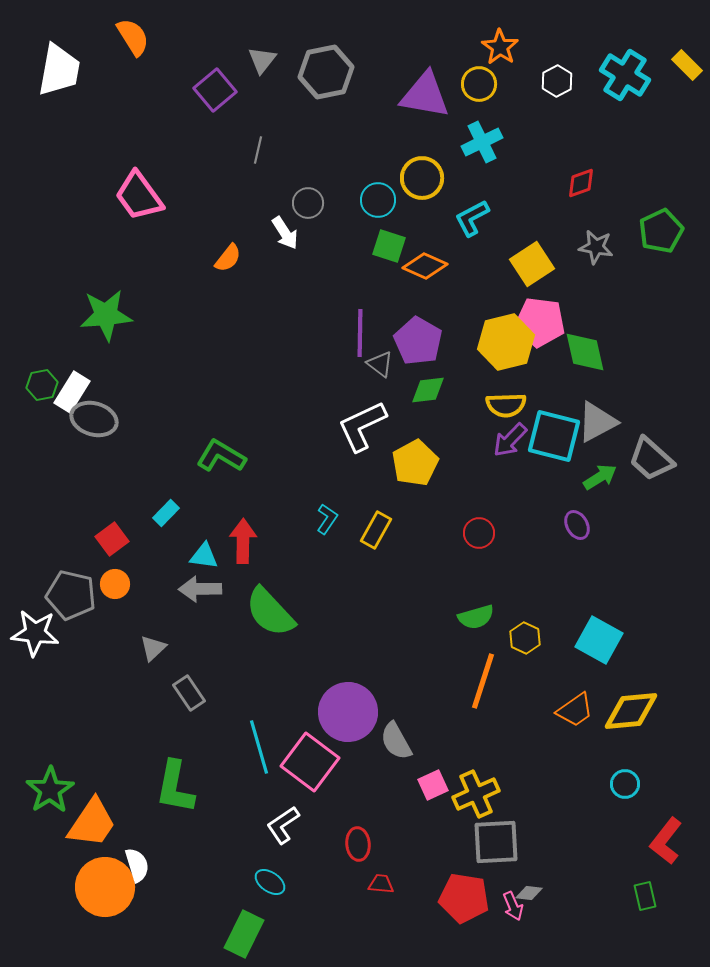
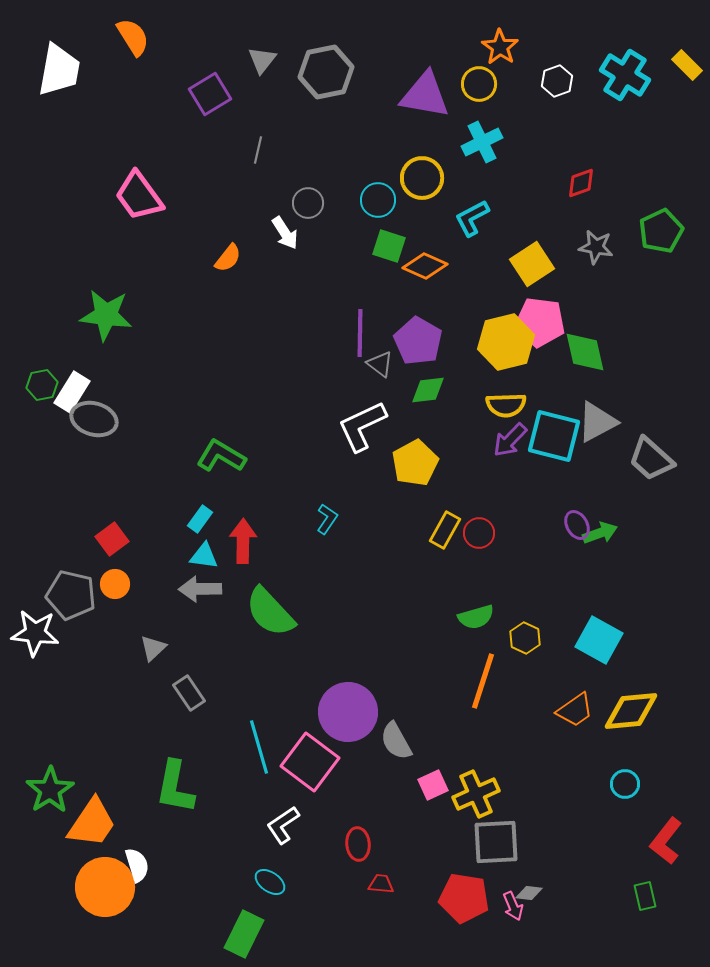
white hexagon at (557, 81): rotated 8 degrees clockwise
purple square at (215, 90): moved 5 px left, 4 px down; rotated 9 degrees clockwise
green star at (106, 315): rotated 12 degrees clockwise
green arrow at (600, 477): moved 56 px down; rotated 12 degrees clockwise
cyan rectangle at (166, 513): moved 34 px right, 6 px down; rotated 8 degrees counterclockwise
yellow rectangle at (376, 530): moved 69 px right
